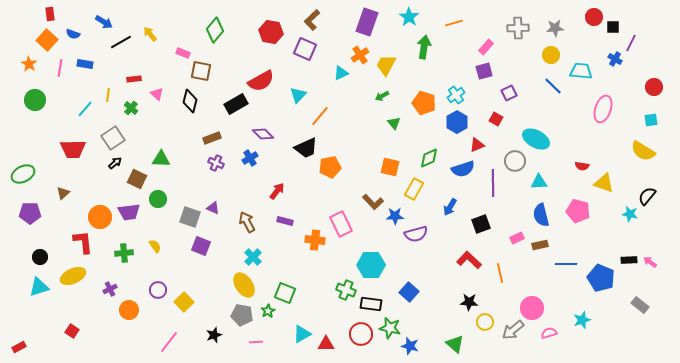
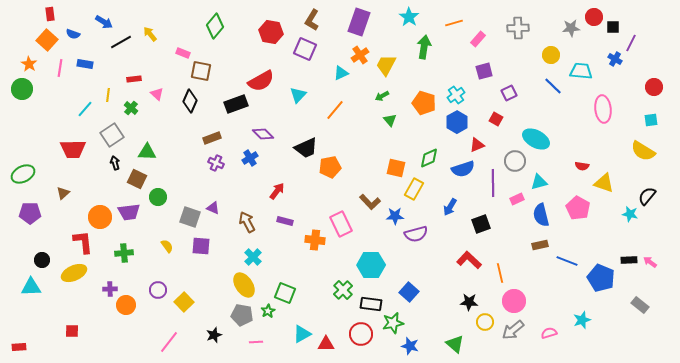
brown L-shape at (312, 20): rotated 15 degrees counterclockwise
purple rectangle at (367, 22): moved 8 px left
gray star at (555, 28): moved 16 px right
green diamond at (215, 30): moved 4 px up
pink rectangle at (486, 47): moved 8 px left, 8 px up
green circle at (35, 100): moved 13 px left, 11 px up
black diamond at (190, 101): rotated 10 degrees clockwise
black rectangle at (236, 104): rotated 10 degrees clockwise
pink ellipse at (603, 109): rotated 24 degrees counterclockwise
orange line at (320, 116): moved 15 px right, 6 px up
green triangle at (394, 123): moved 4 px left, 3 px up
gray square at (113, 138): moved 1 px left, 3 px up
green triangle at (161, 159): moved 14 px left, 7 px up
black arrow at (115, 163): rotated 64 degrees counterclockwise
orange square at (390, 167): moved 6 px right, 1 px down
cyan triangle at (539, 182): rotated 12 degrees counterclockwise
green circle at (158, 199): moved 2 px up
brown L-shape at (373, 202): moved 3 px left
pink pentagon at (578, 211): moved 3 px up; rotated 15 degrees clockwise
pink rectangle at (517, 238): moved 39 px up
yellow semicircle at (155, 246): moved 12 px right
purple square at (201, 246): rotated 18 degrees counterclockwise
black circle at (40, 257): moved 2 px right, 3 px down
blue line at (566, 264): moved 1 px right, 3 px up; rotated 20 degrees clockwise
yellow ellipse at (73, 276): moved 1 px right, 3 px up
cyan triangle at (39, 287): moved 8 px left; rotated 15 degrees clockwise
purple cross at (110, 289): rotated 24 degrees clockwise
green cross at (346, 290): moved 3 px left; rotated 24 degrees clockwise
pink circle at (532, 308): moved 18 px left, 7 px up
orange circle at (129, 310): moved 3 px left, 5 px up
green star at (390, 328): moved 3 px right, 5 px up; rotated 25 degrees counterclockwise
red square at (72, 331): rotated 32 degrees counterclockwise
red rectangle at (19, 347): rotated 24 degrees clockwise
